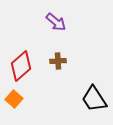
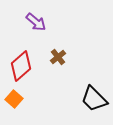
purple arrow: moved 20 px left
brown cross: moved 4 px up; rotated 35 degrees counterclockwise
black trapezoid: rotated 12 degrees counterclockwise
